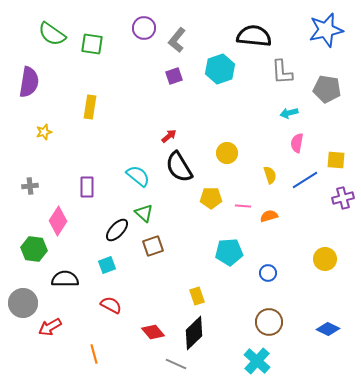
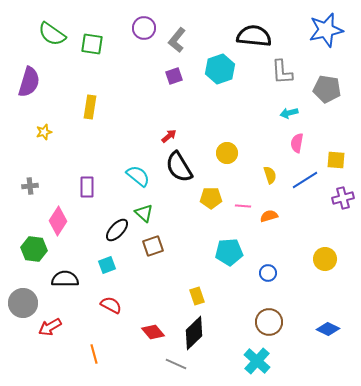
purple semicircle at (29, 82): rotated 8 degrees clockwise
